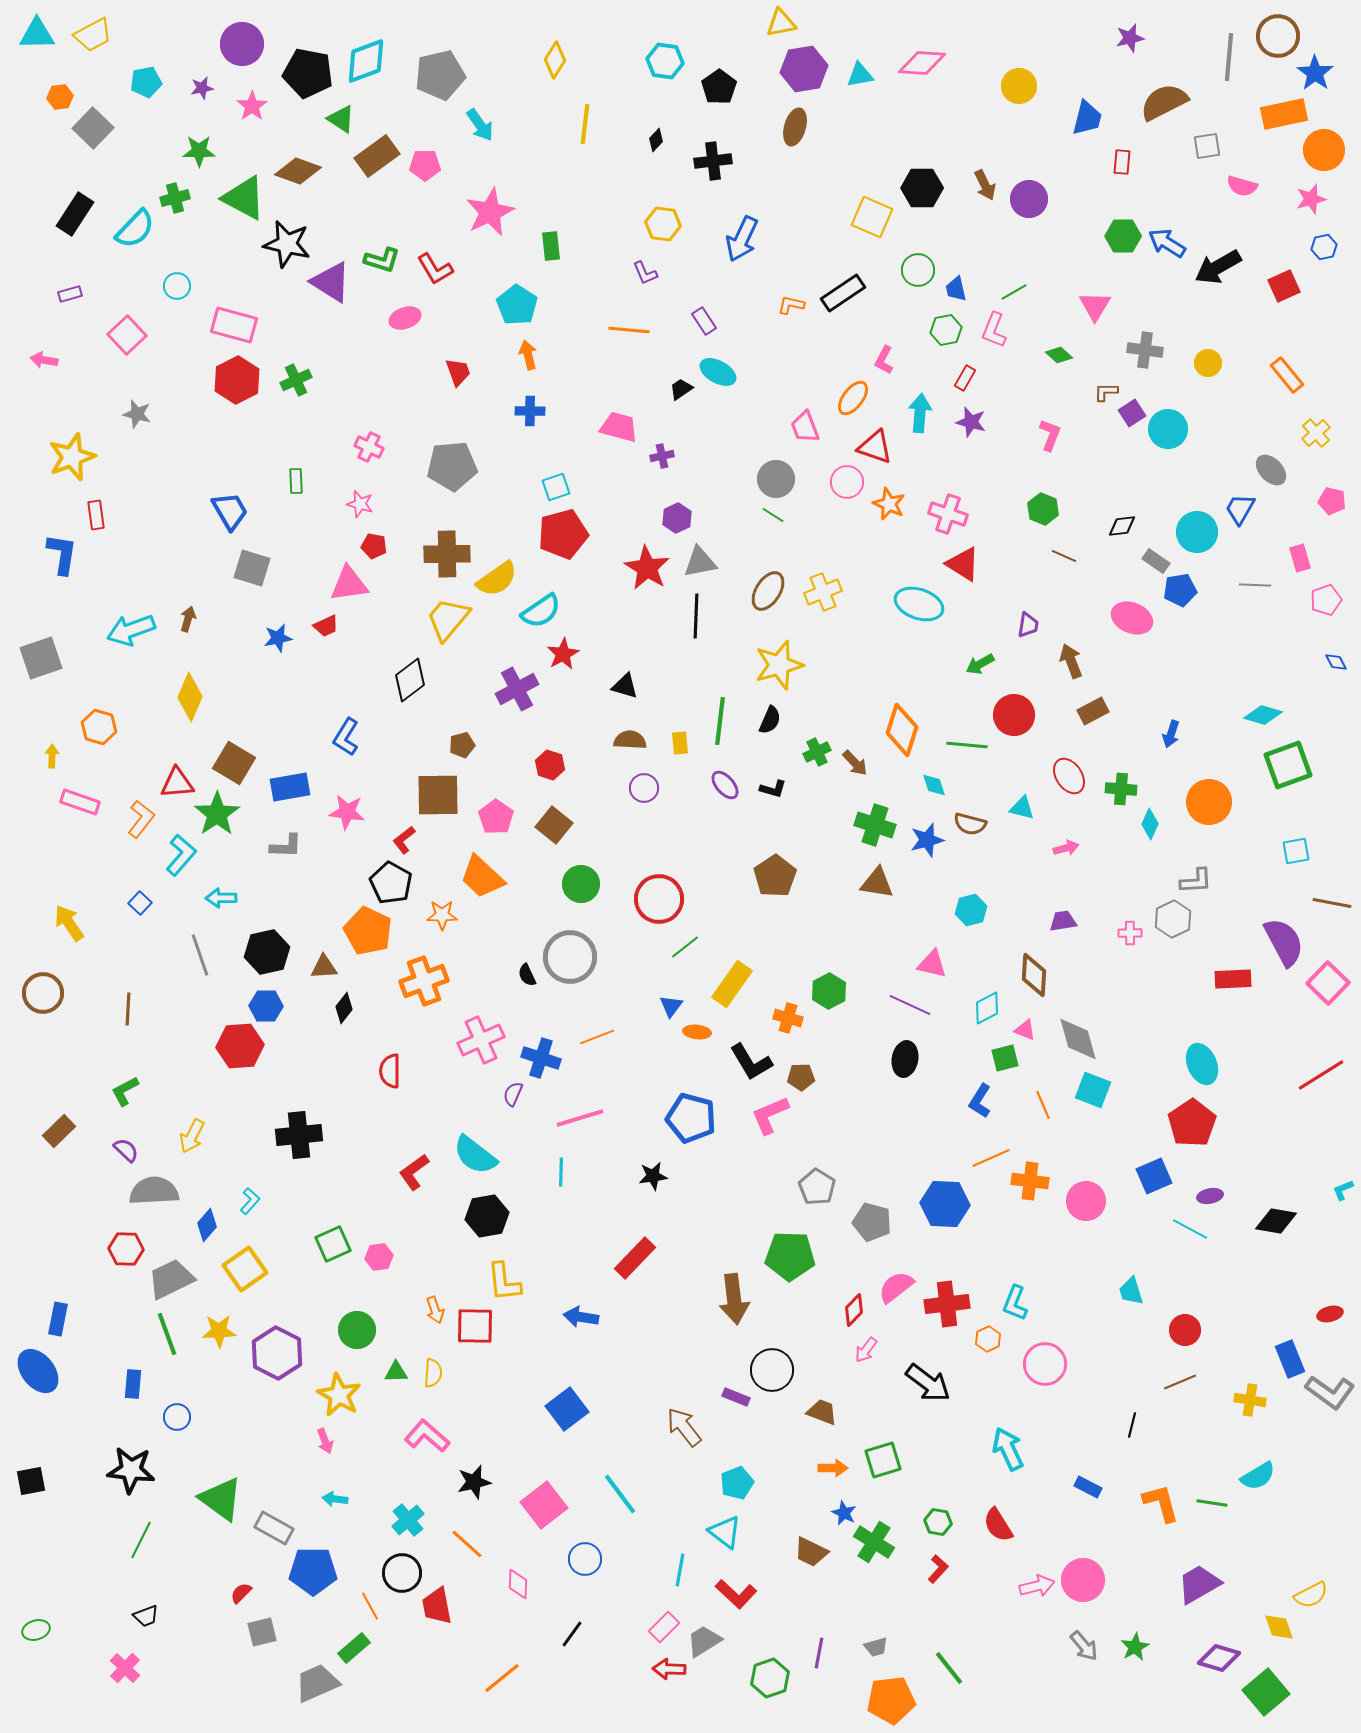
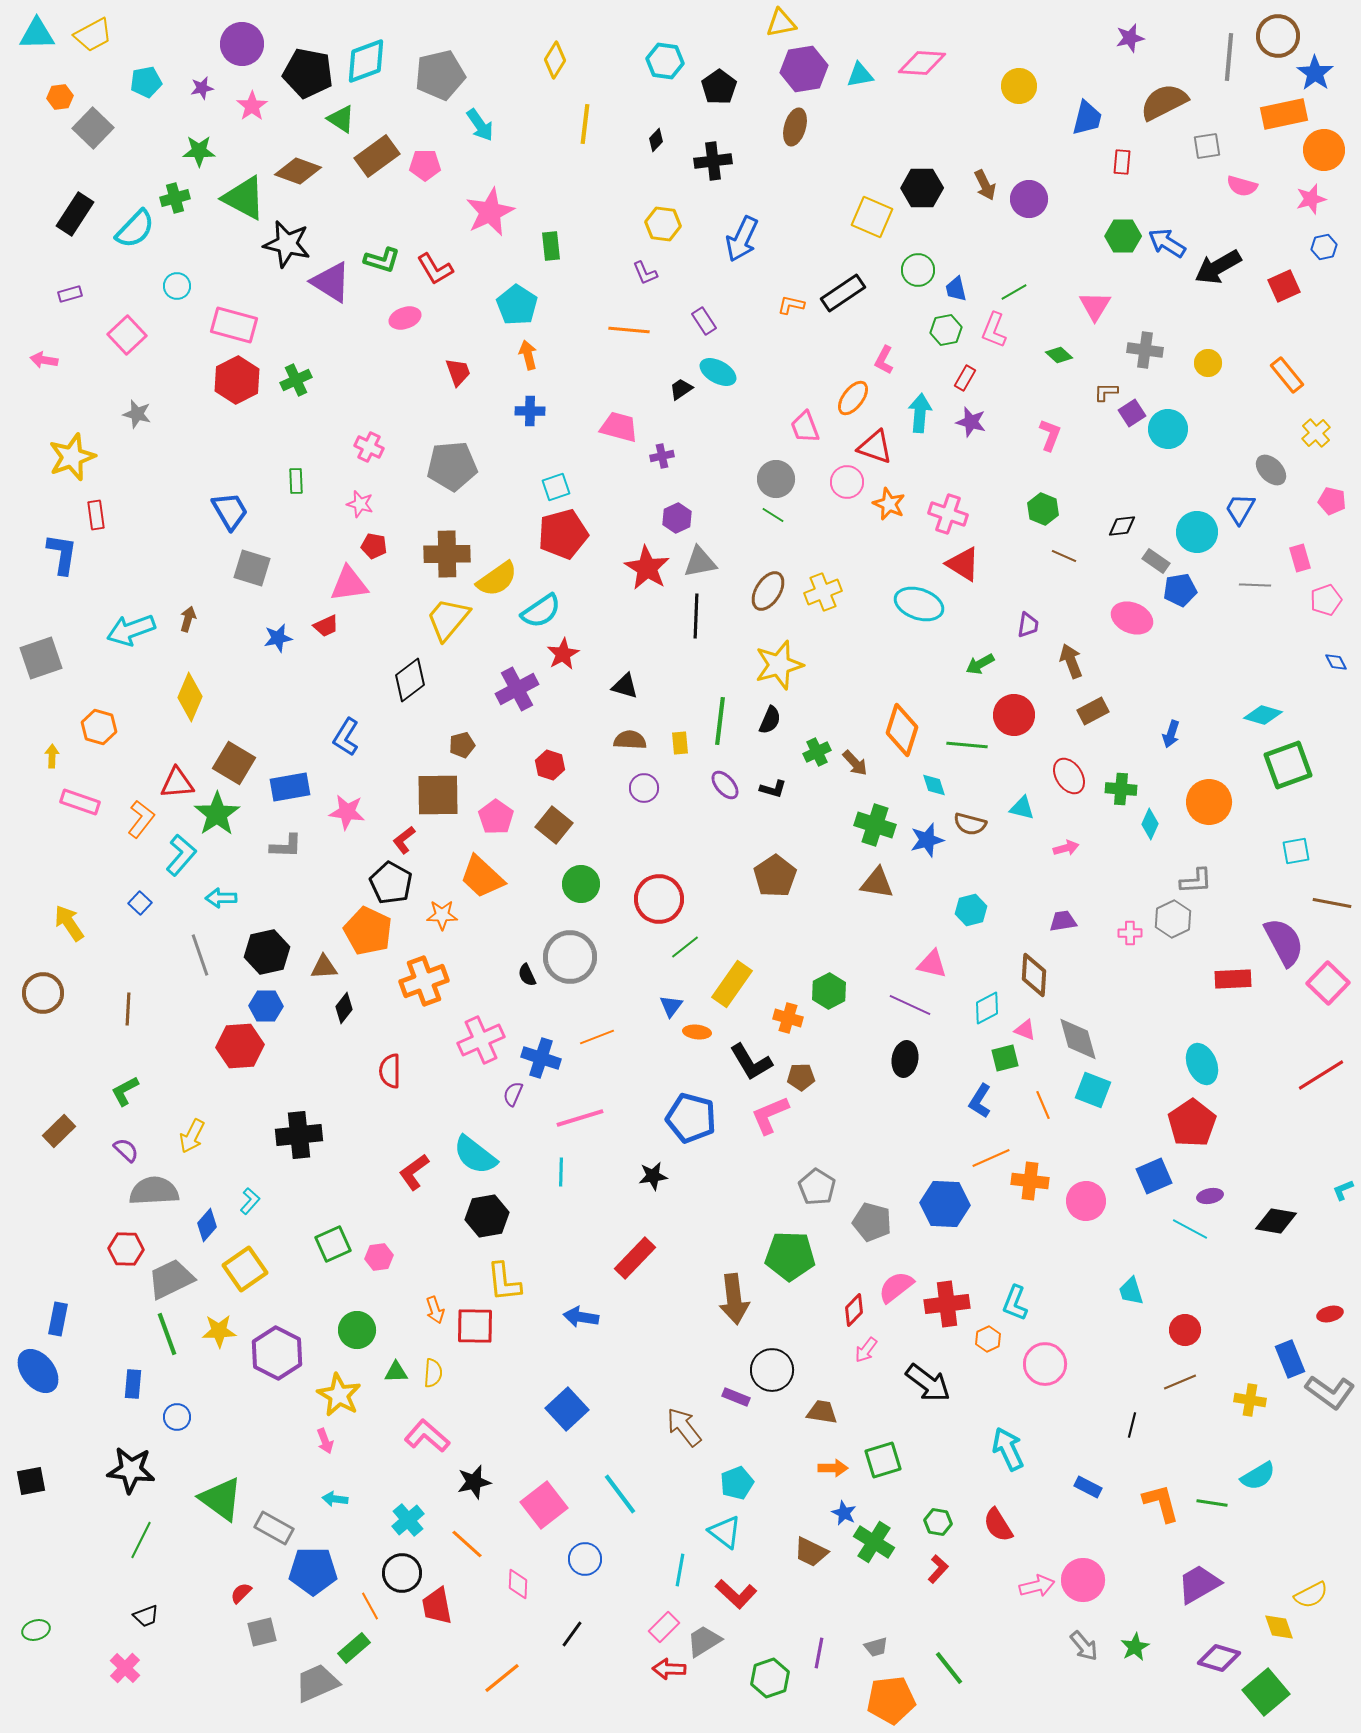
blue square at (567, 1409): rotated 6 degrees counterclockwise
brown trapezoid at (822, 1412): rotated 12 degrees counterclockwise
